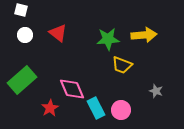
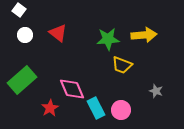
white square: moved 2 px left; rotated 24 degrees clockwise
